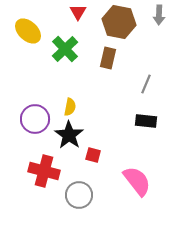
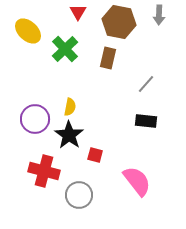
gray line: rotated 18 degrees clockwise
red square: moved 2 px right
